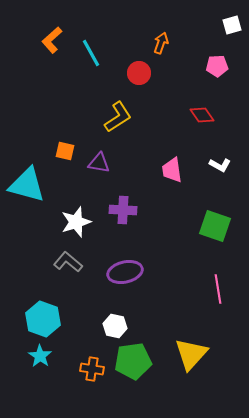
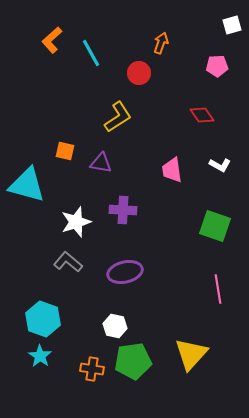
purple triangle: moved 2 px right
